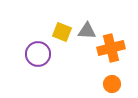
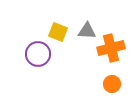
yellow square: moved 4 px left
